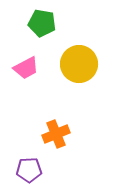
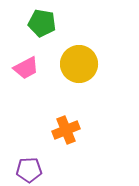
orange cross: moved 10 px right, 4 px up
